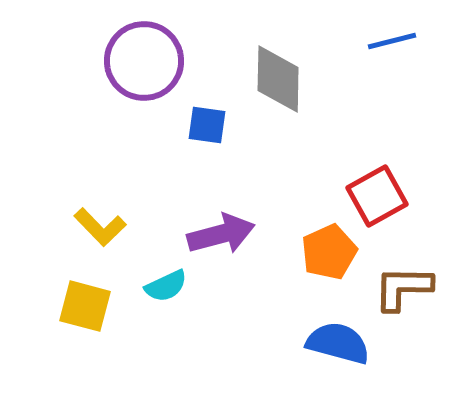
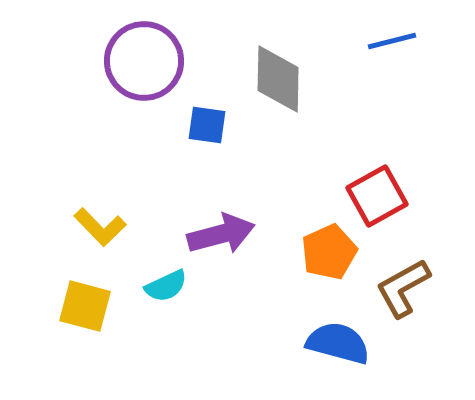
brown L-shape: rotated 30 degrees counterclockwise
